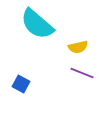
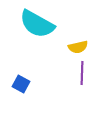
cyan semicircle: rotated 12 degrees counterclockwise
purple line: rotated 70 degrees clockwise
